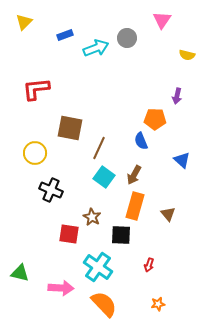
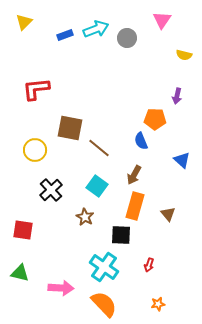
cyan arrow: moved 19 px up
yellow semicircle: moved 3 px left
brown line: rotated 75 degrees counterclockwise
yellow circle: moved 3 px up
cyan square: moved 7 px left, 9 px down
black cross: rotated 25 degrees clockwise
brown star: moved 7 px left
red square: moved 46 px left, 4 px up
cyan cross: moved 6 px right
